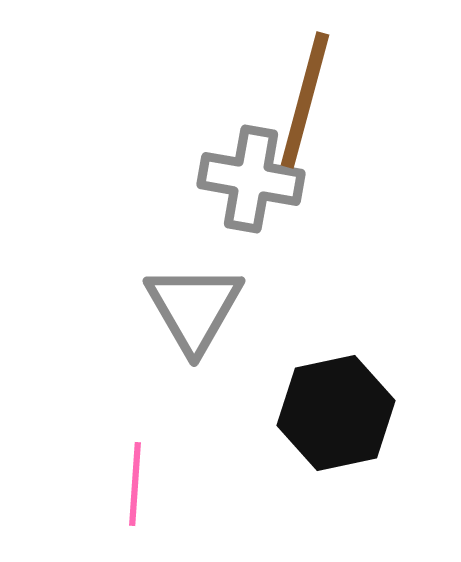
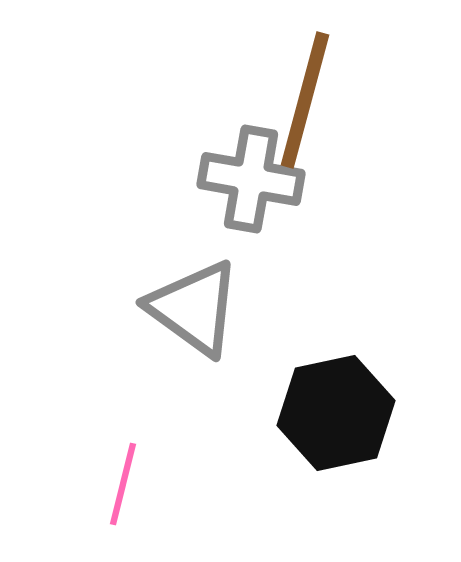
gray triangle: rotated 24 degrees counterclockwise
pink line: moved 12 px left; rotated 10 degrees clockwise
